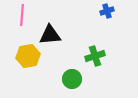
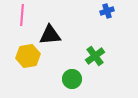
green cross: rotated 18 degrees counterclockwise
